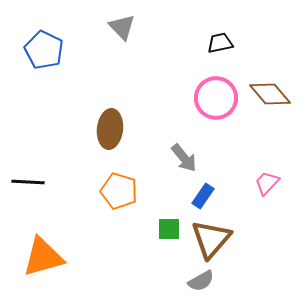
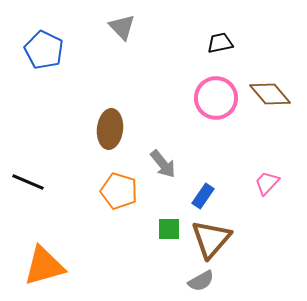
gray arrow: moved 21 px left, 6 px down
black line: rotated 20 degrees clockwise
orange triangle: moved 1 px right, 9 px down
